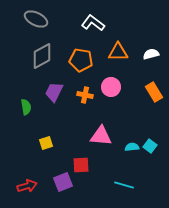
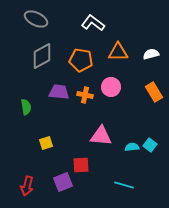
purple trapezoid: moved 5 px right; rotated 70 degrees clockwise
cyan square: moved 1 px up
red arrow: rotated 120 degrees clockwise
